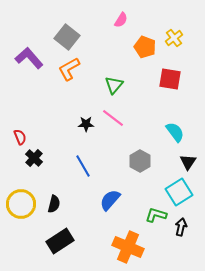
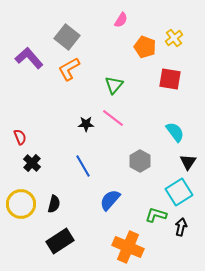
black cross: moved 2 px left, 5 px down
